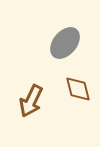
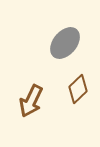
brown diamond: rotated 60 degrees clockwise
